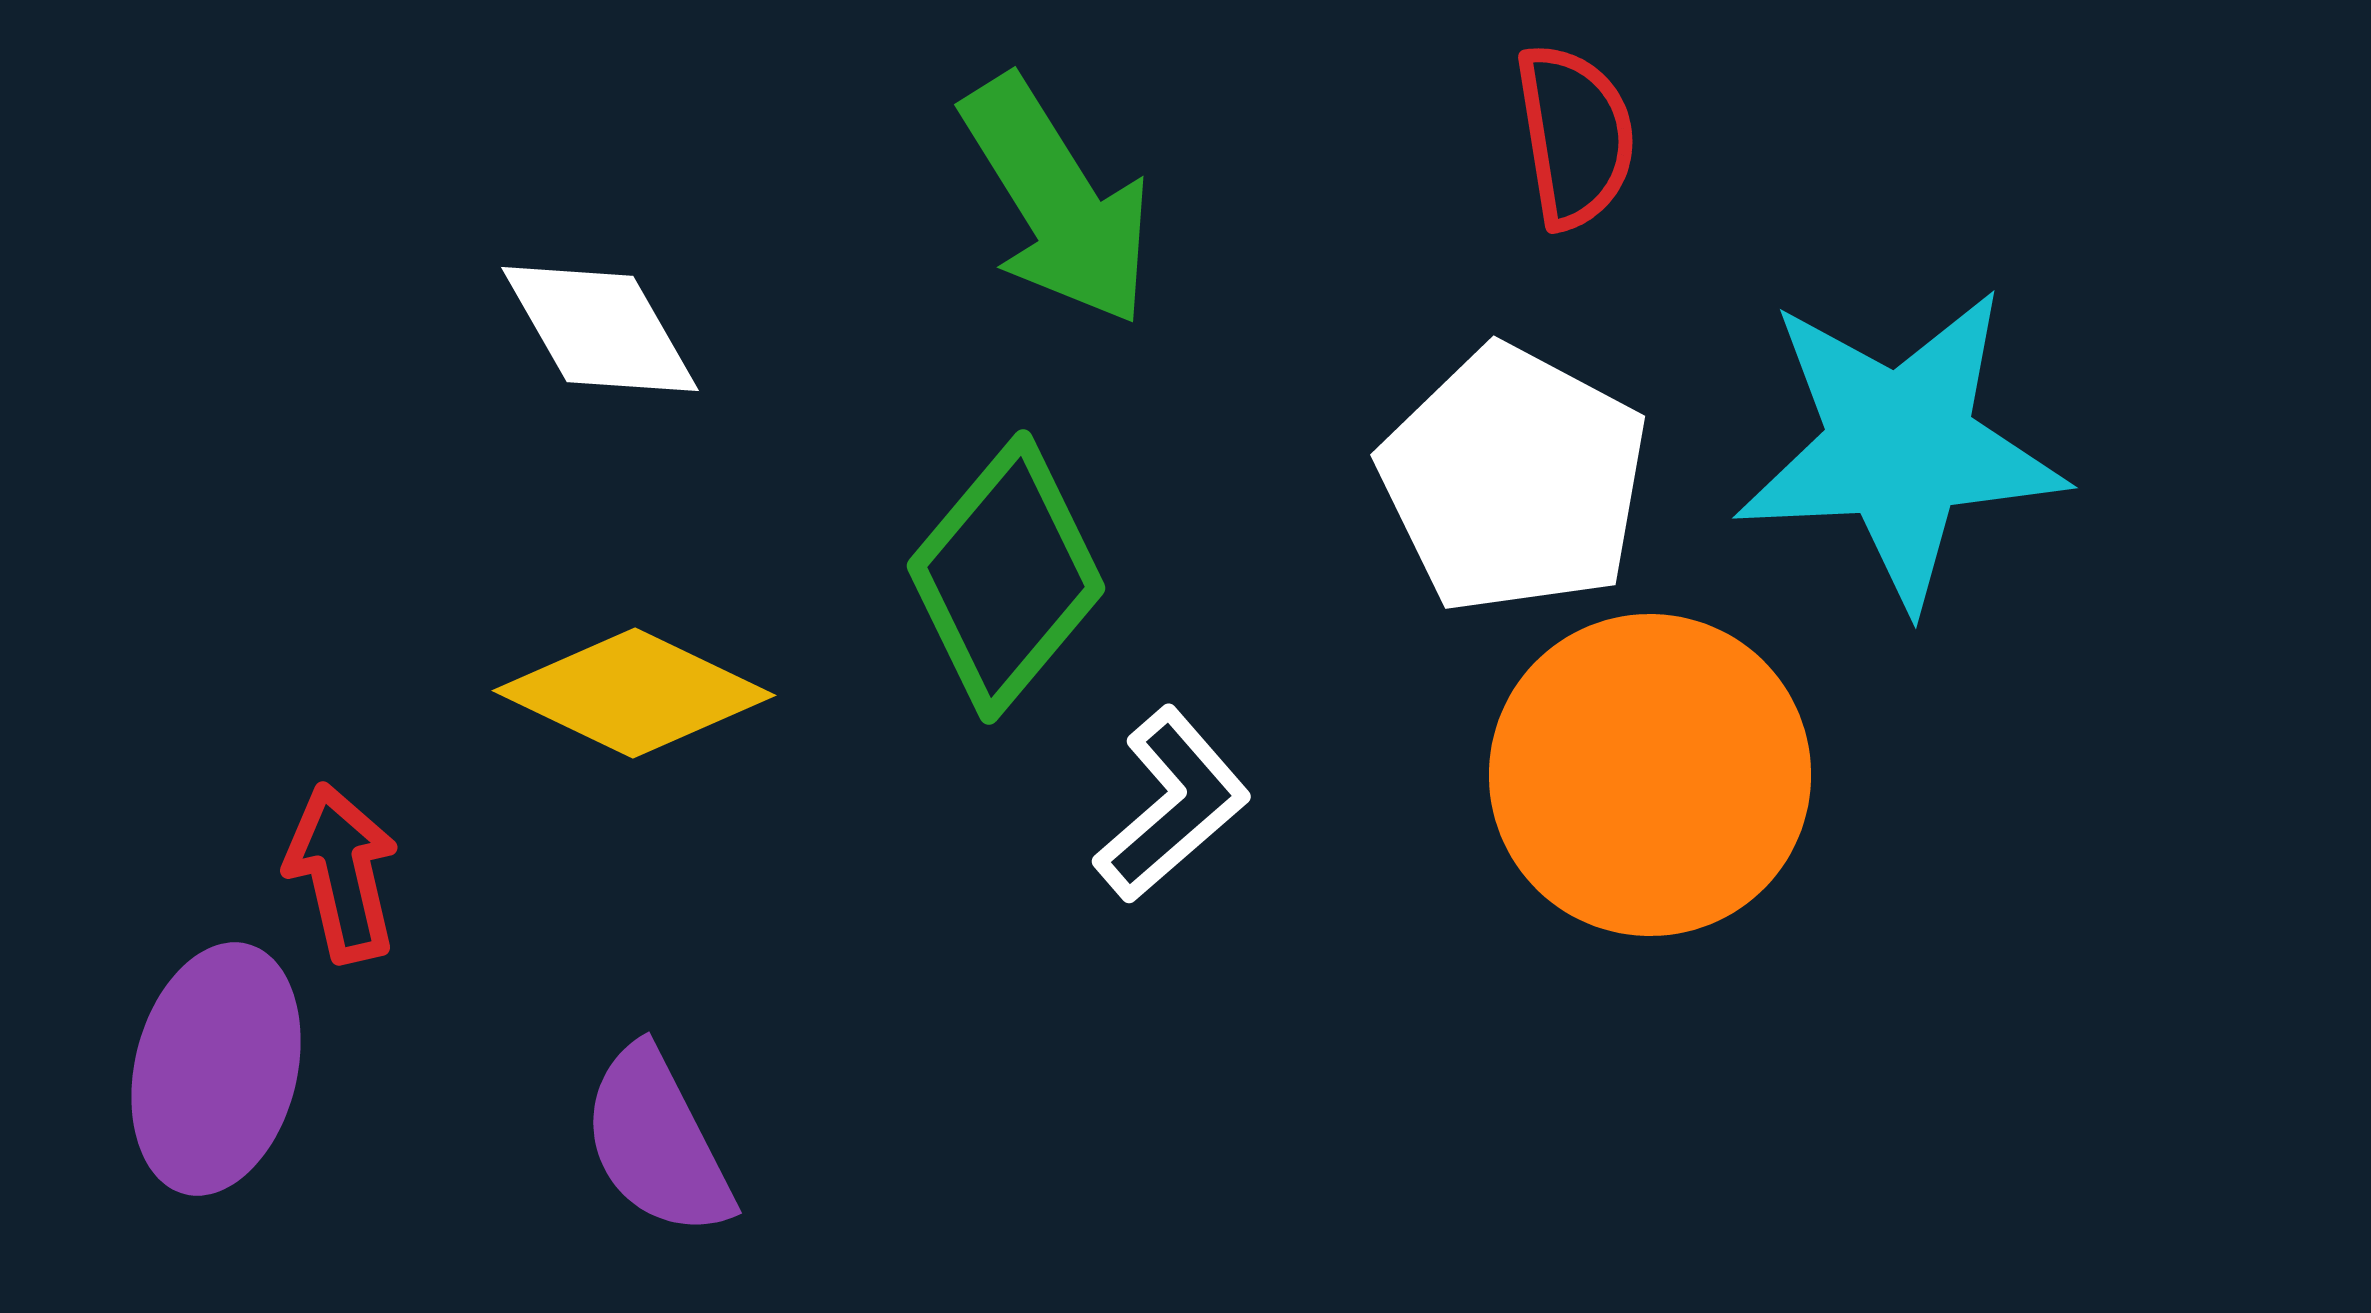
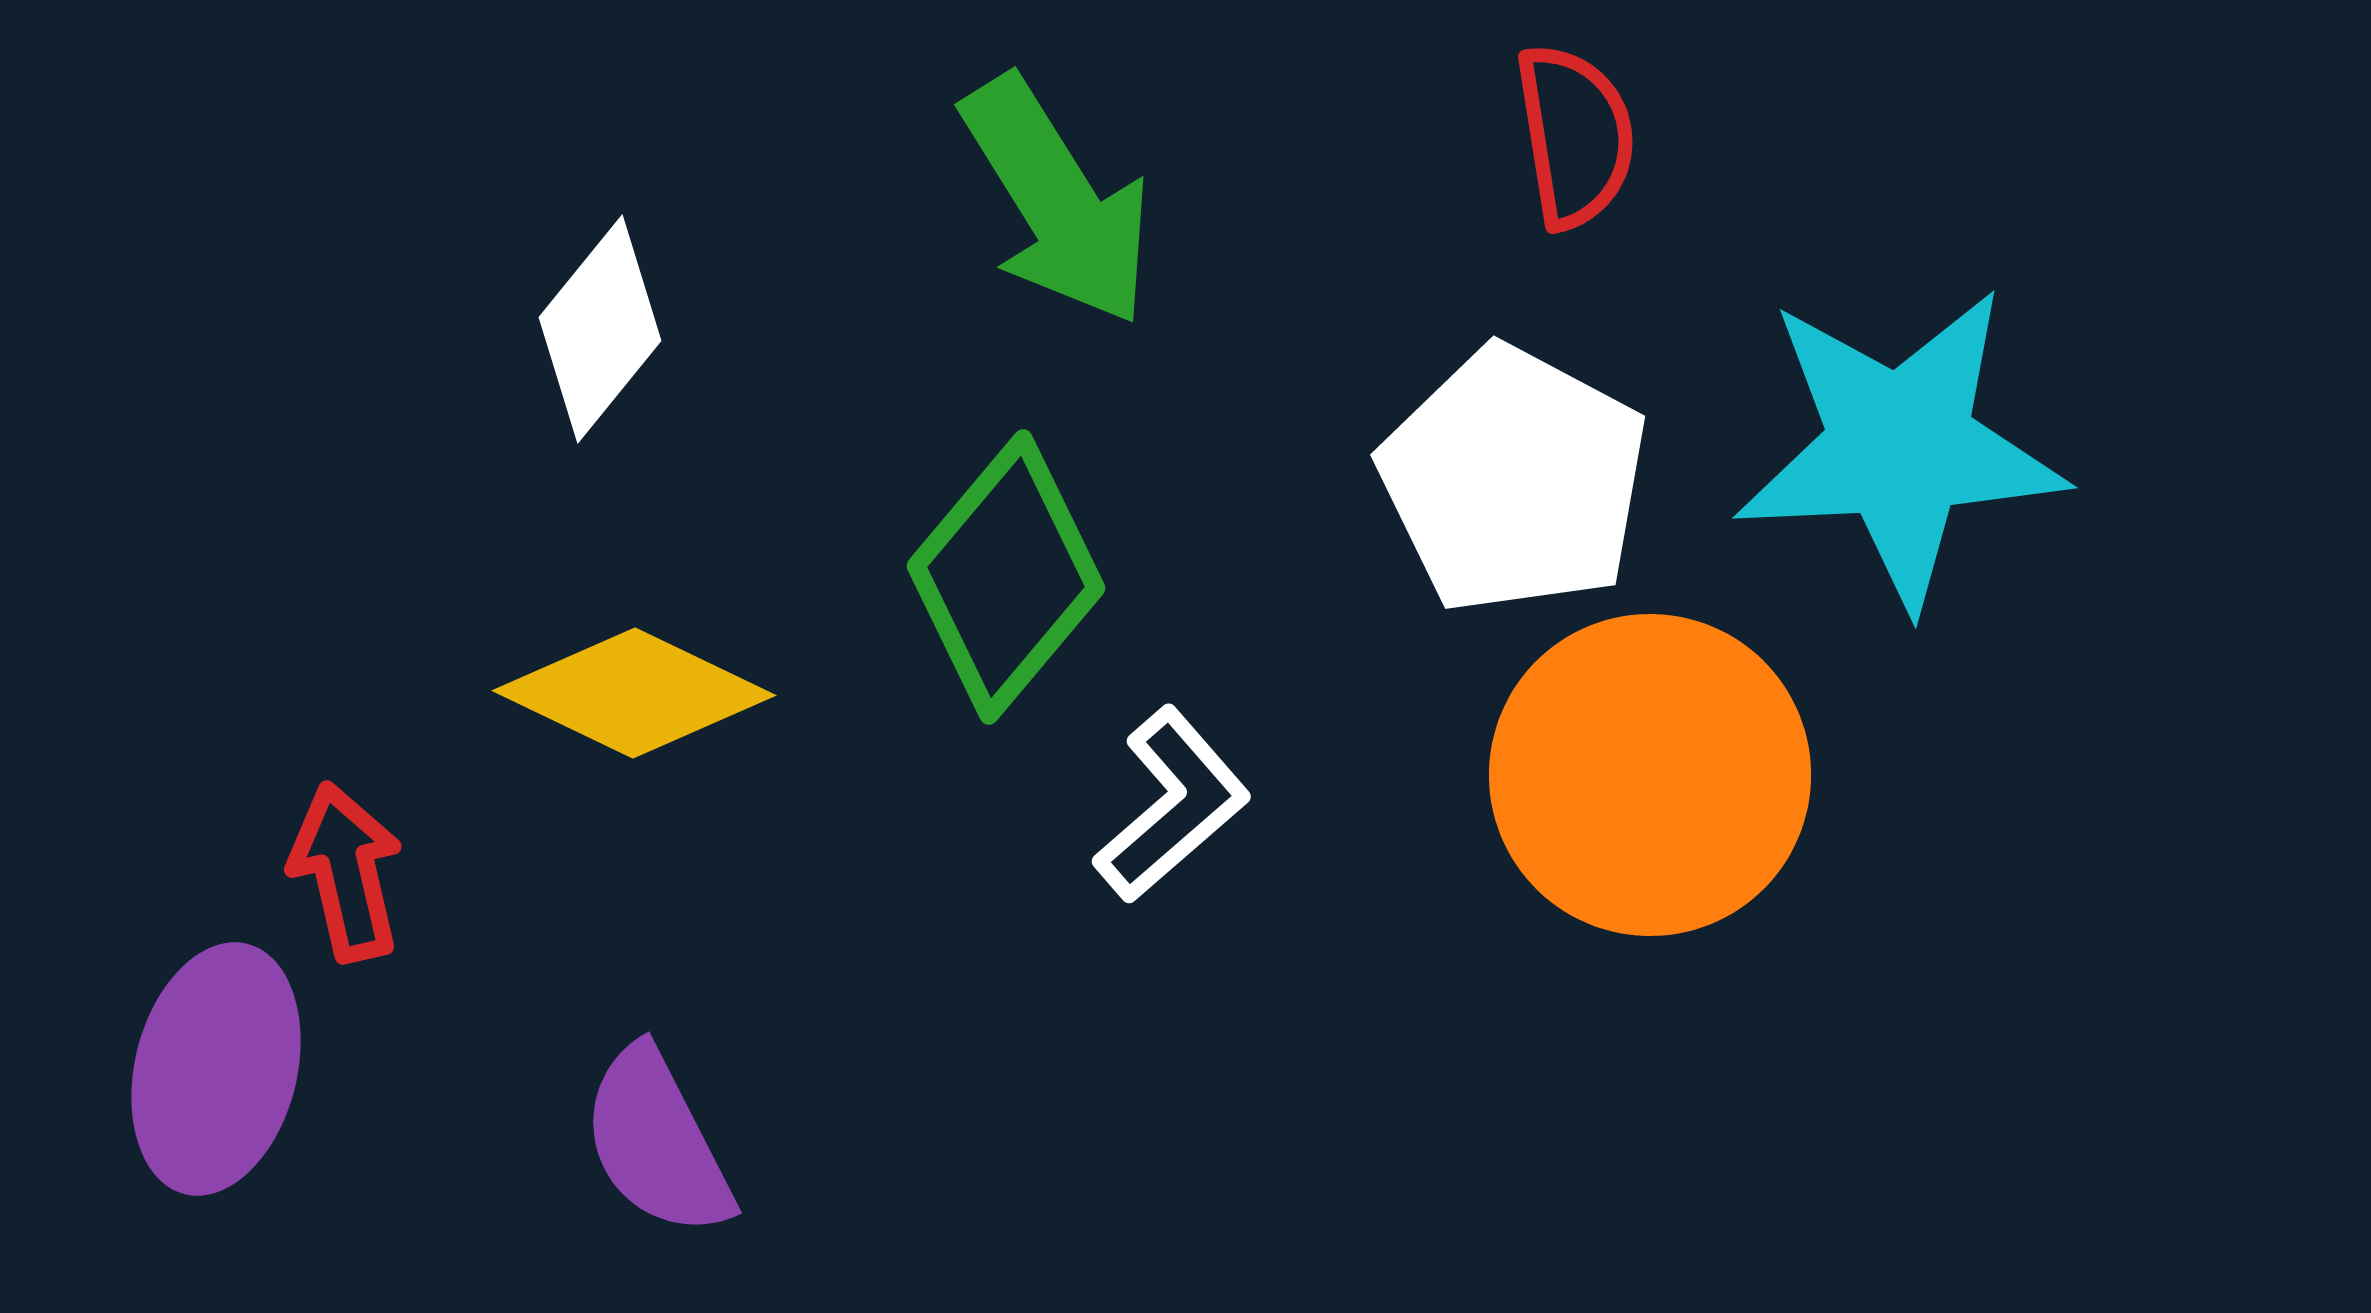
white diamond: rotated 69 degrees clockwise
red arrow: moved 4 px right, 1 px up
